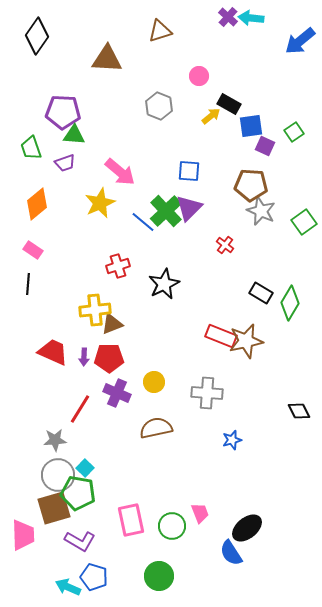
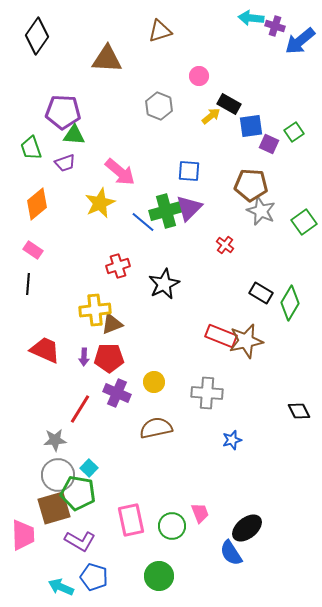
purple cross at (228, 17): moved 47 px right, 9 px down; rotated 24 degrees counterclockwise
purple square at (265, 146): moved 4 px right, 2 px up
green cross at (166, 211): rotated 28 degrees clockwise
red trapezoid at (53, 352): moved 8 px left, 2 px up
cyan square at (85, 468): moved 4 px right
cyan arrow at (68, 587): moved 7 px left
